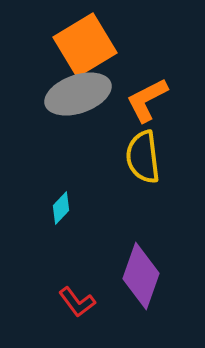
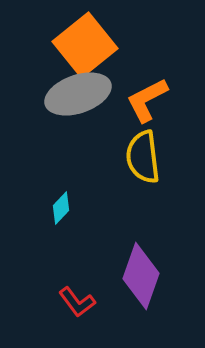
orange square: rotated 8 degrees counterclockwise
